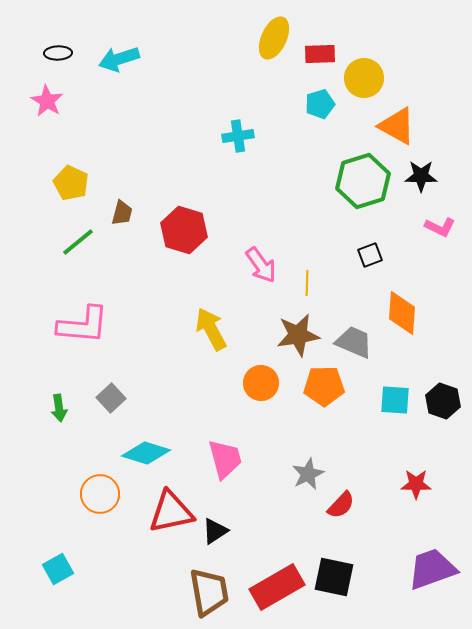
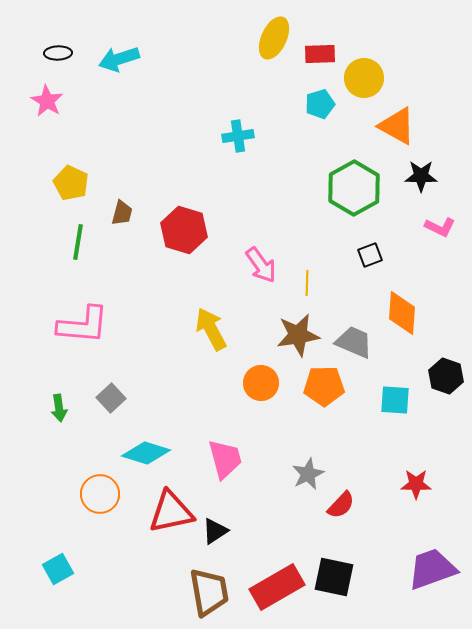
green hexagon at (363, 181): moved 9 px left, 7 px down; rotated 12 degrees counterclockwise
green line at (78, 242): rotated 42 degrees counterclockwise
black hexagon at (443, 401): moved 3 px right, 25 px up
